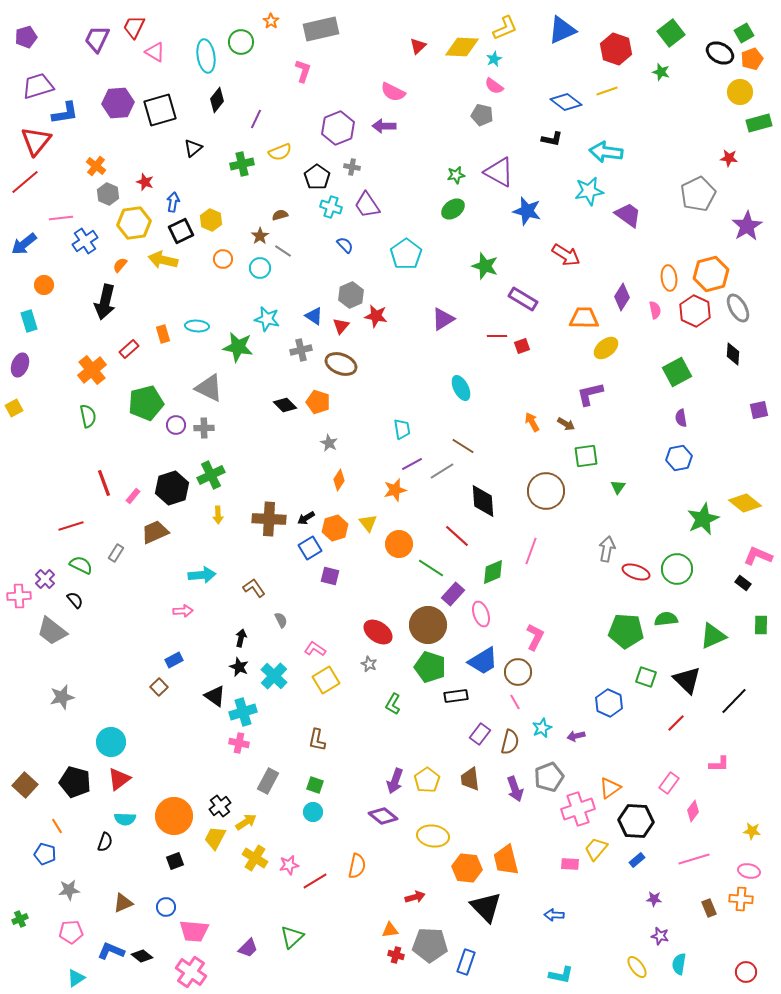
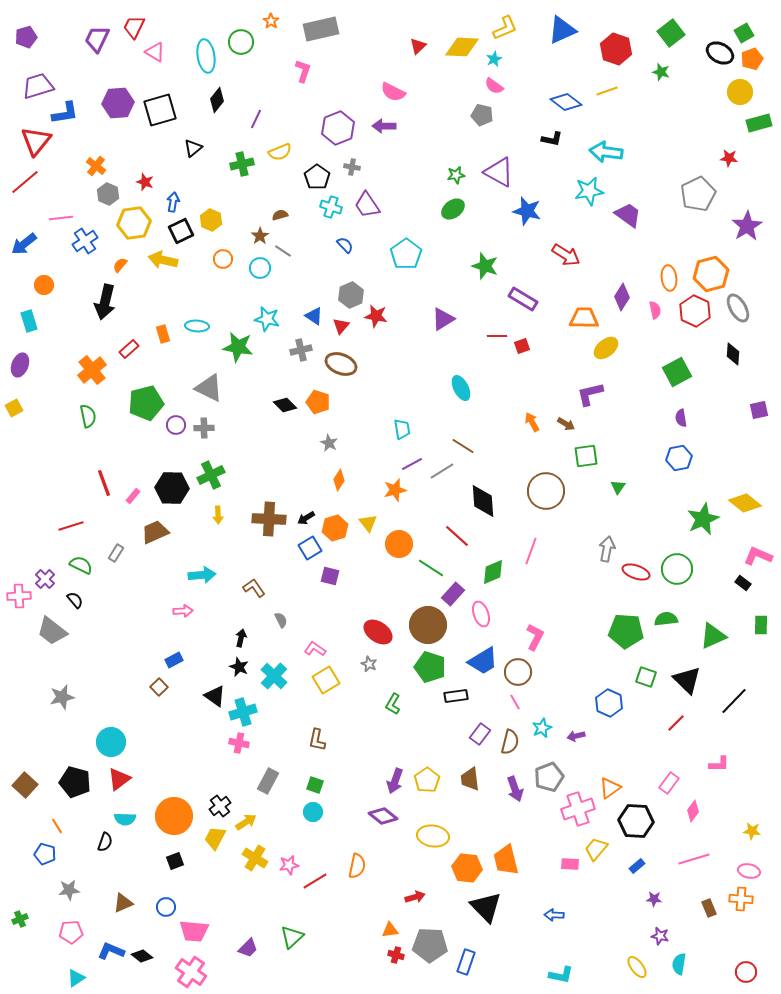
black hexagon at (172, 488): rotated 20 degrees clockwise
blue rectangle at (637, 860): moved 6 px down
